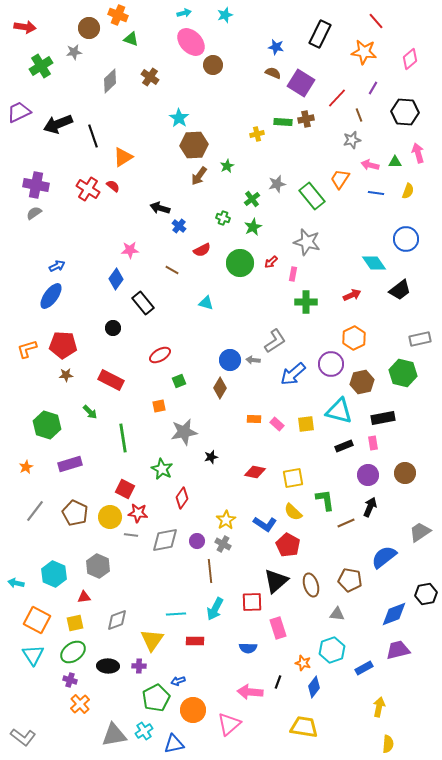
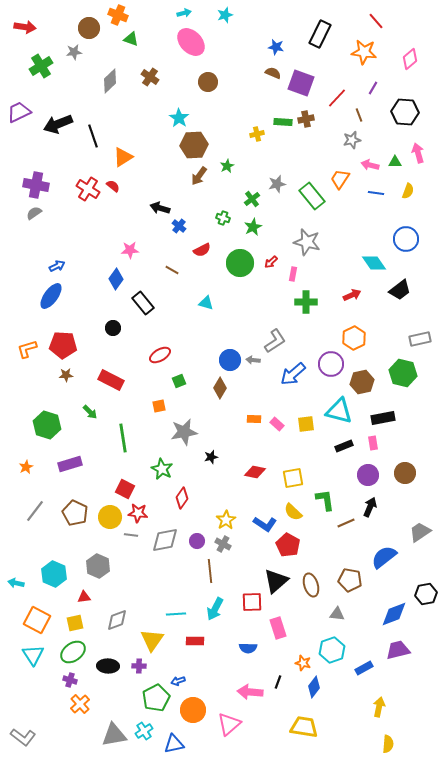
brown circle at (213, 65): moved 5 px left, 17 px down
purple square at (301, 83): rotated 12 degrees counterclockwise
